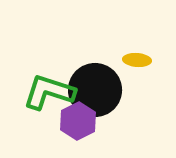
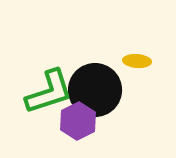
yellow ellipse: moved 1 px down
green L-shape: rotated 144 degrees clockwise
